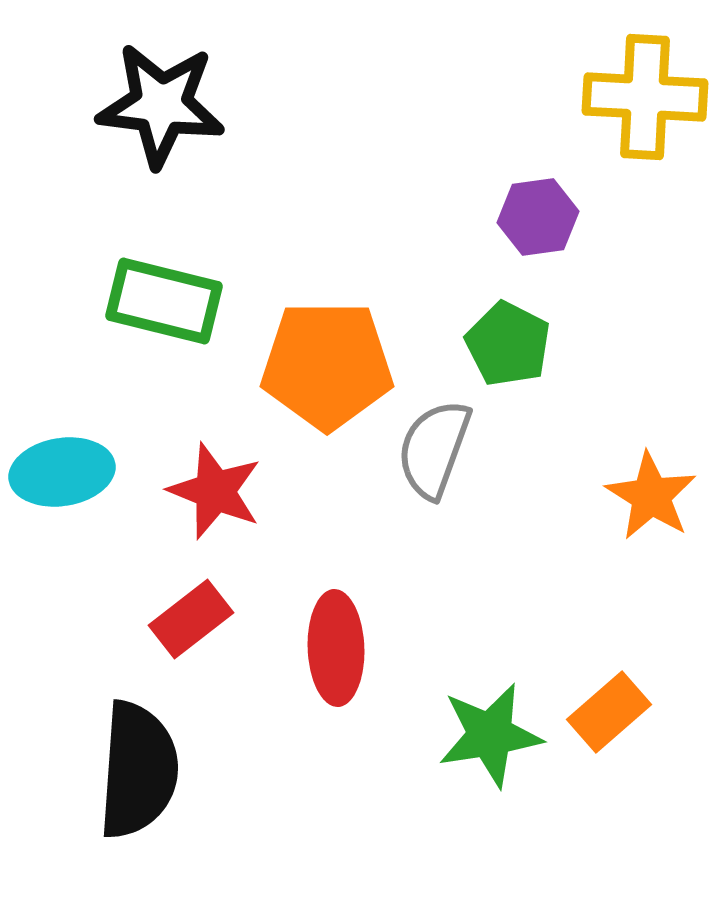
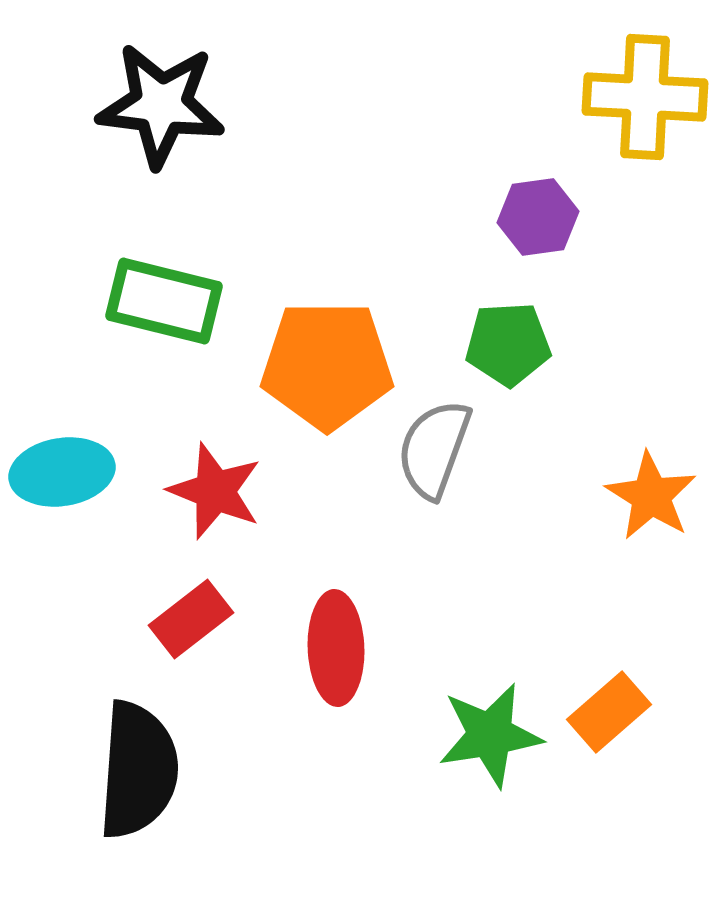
green pentagon: rotated 30 degrees counterclockwise
